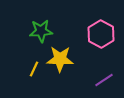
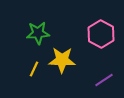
green star: moved 3 px left, 2 px down
yellow star: moved 2 px right, 1 px down
